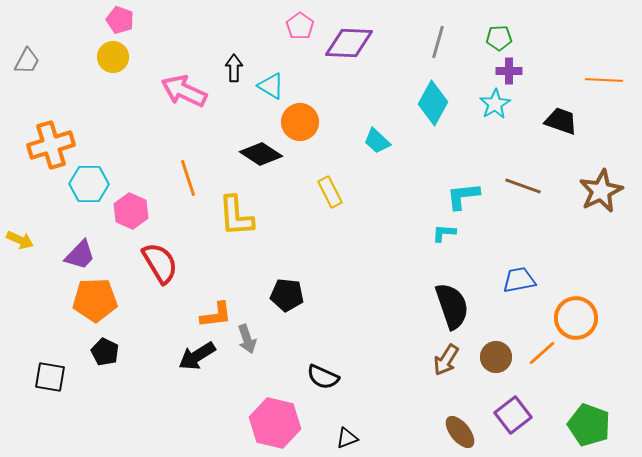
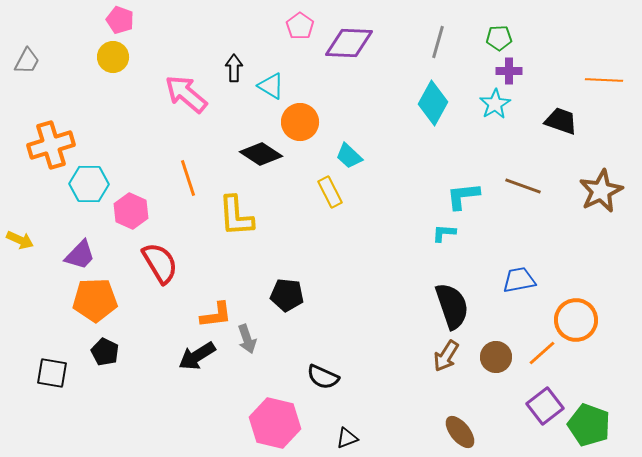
pink arrow at (184, 91): moved 2 px right, 3 px down; rotated 15 degrees clockwise
cyan trapezoid at (377, 141): moved 28 px left, 15 px down
orange circle at (576, 318): moved 2 px down
brown arrow at (446, 360): moved 4 px up
black square at (50, 377): moved 2 px right, 4 px up
purple square at (513, 415): moved 32 px right, 9 px up
